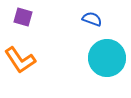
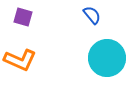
blue semicircle: moved 4 px up; rotated 30 degrees clockwise
orange L-shape: rotated 32 degrees counterclockwise
